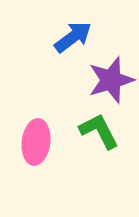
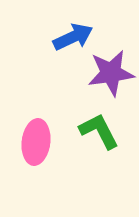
blue arrow: rotated 12 degrees clockwise
purple star: moved 7 px up; rotated 9 degrees clockwise
